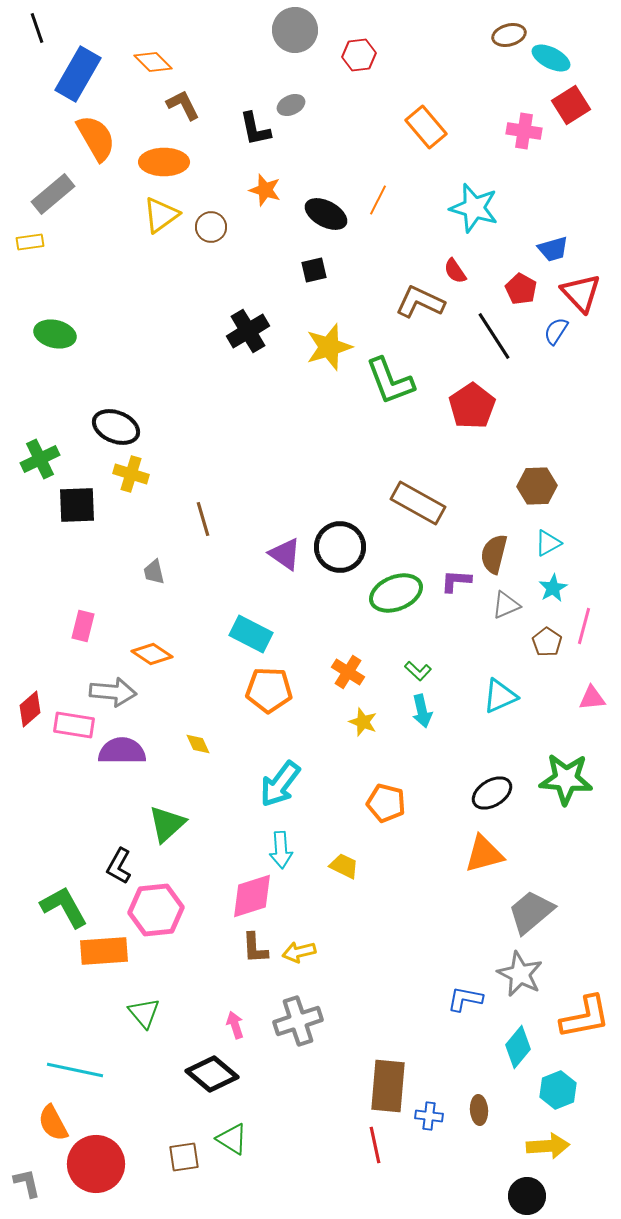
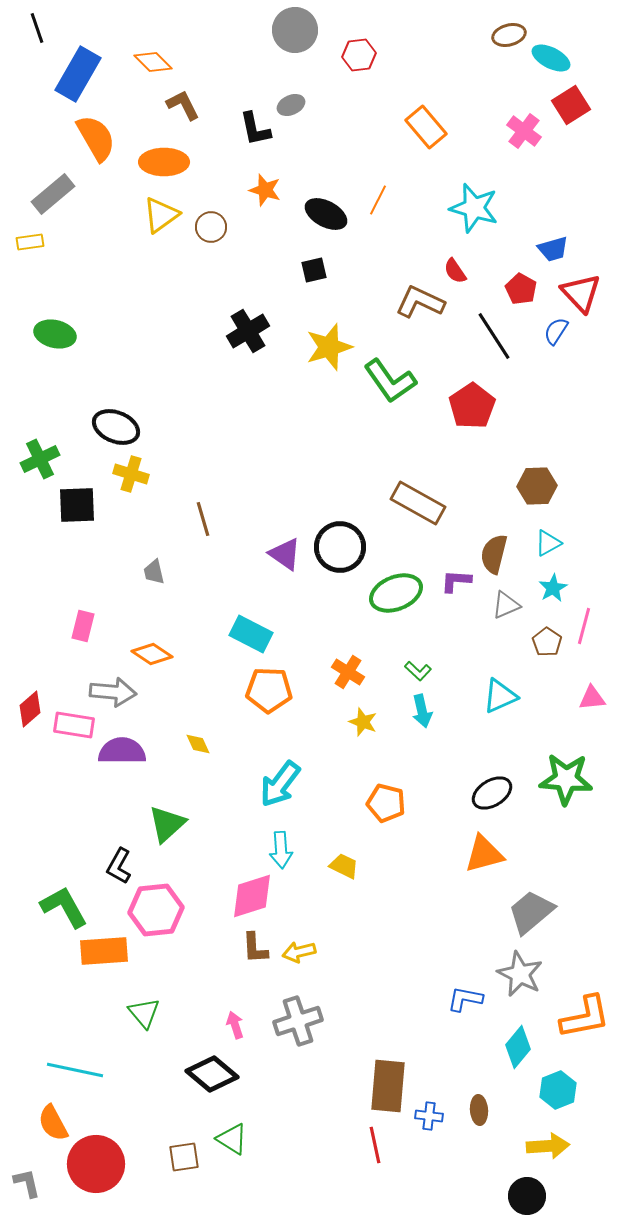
pink cross at (524, 131): rotated 28 degrees clockwise
green L-shape at (390, 381): rotated 14 degrees counterclockwise
